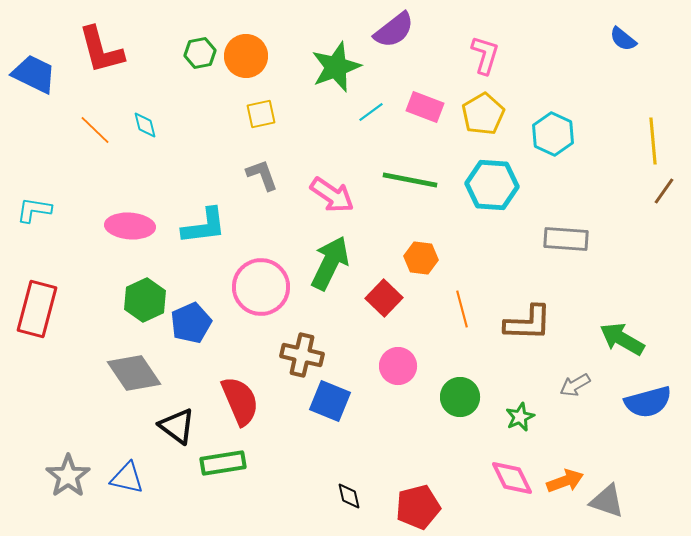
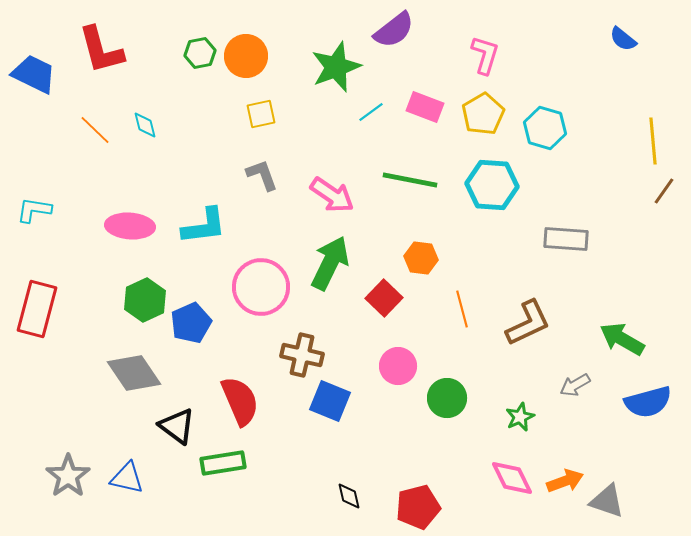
cyan hexagon at (553, 134): moved 8 px left, 6 px up; rotated 9 degrees counterclockwise
brown L-shape at (528, 323): rotated 27 degrees counterclockwise
green circle at (460, 397): moved 13 px left, 1 px down
